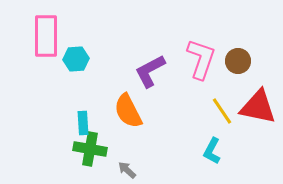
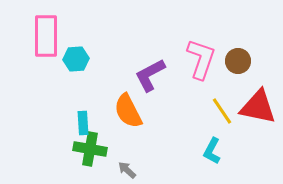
purple L-shape: moved 4 px down
